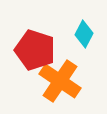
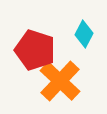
orange cross: rotated 9 degrees clockwise
